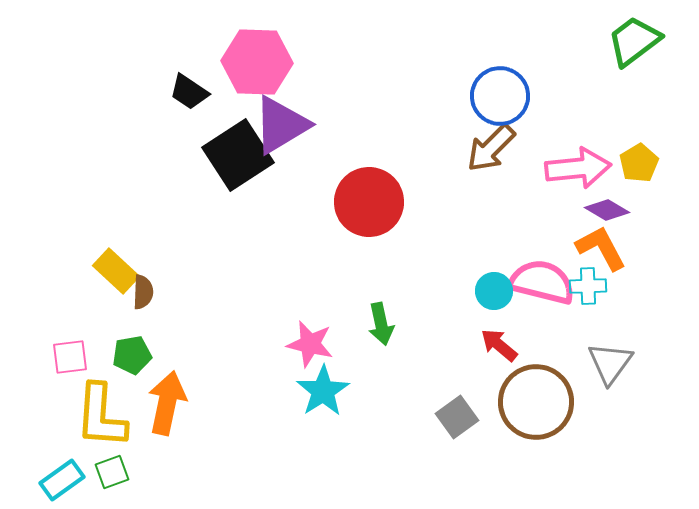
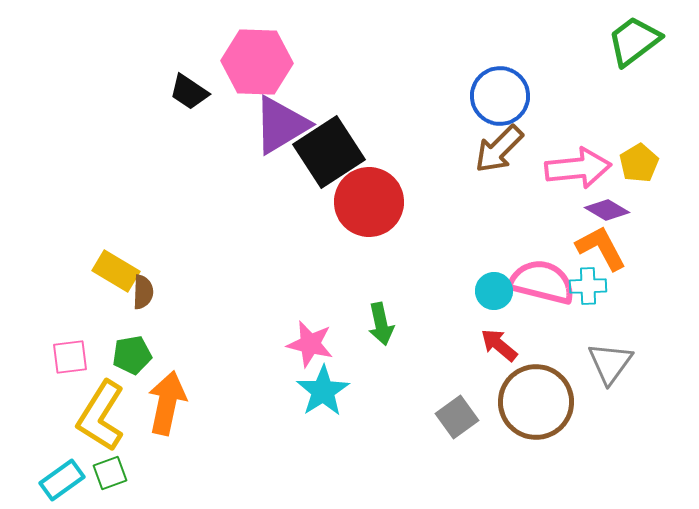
brown arrow: moved 8 px right, 1 px down
black square: moved 91 px right, 3 px up
yellow rectangle: rotated 12 degrees counterclockwise
yellow L-shape: rotated 28 degrees clockwise
green square: moved 2 px left, 1 px down
